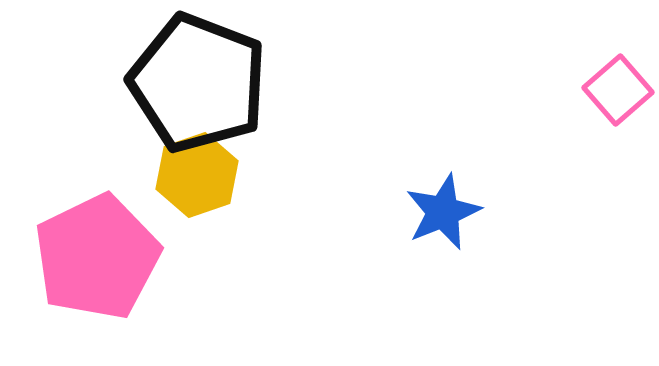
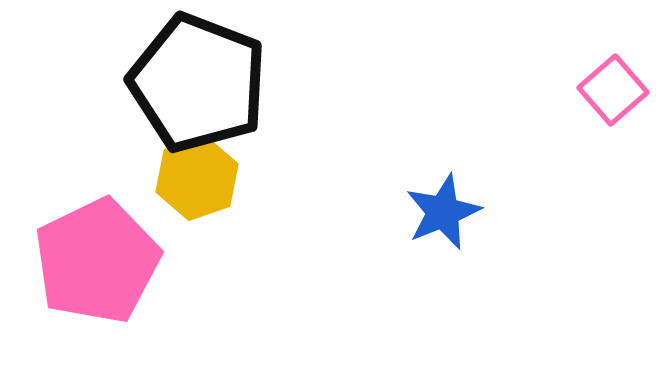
pink square: moved 5 px left
yellow hexagon: moved 3 px down
pink pentagon: moved 4 px down
